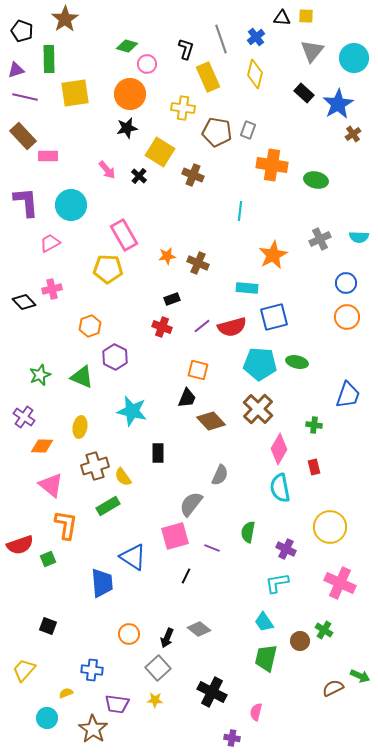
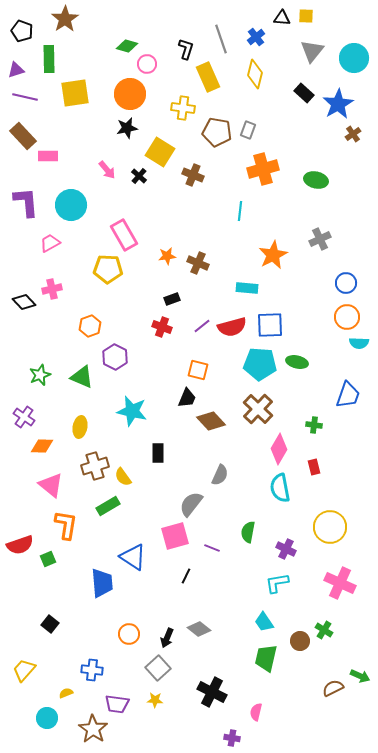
orange cross at (272, 165): moved 9 px left, 4 px down; rotated 24 degrees counterclockwise
cyan semicircle at (359, 237): moved 106 px down
blue square at (274, 317): moved 4 px left, 8 px down; rotated 12 degrees clockwise
black square at (48, 626): moved 2 px right, 2 px up; rotated 18 degrees clockwise
